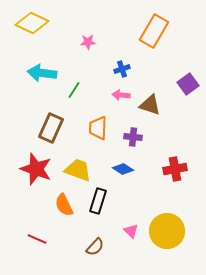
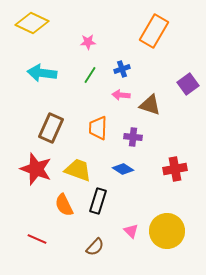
green line: moved 16 px right, 15 px up
